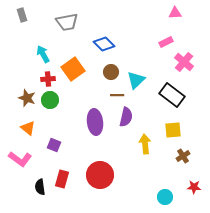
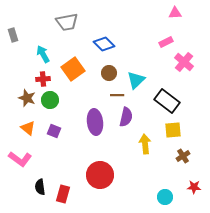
gray rectangle: moved 9 px left, 20 px down
brown circle: moved 2 px left, 1 px down
red cross: moved 5 px left
black rectangle: moved 5 px left, 6 px down
purple square: moved 14 px up
red rectangle: moved 1 px right, 15 px down
